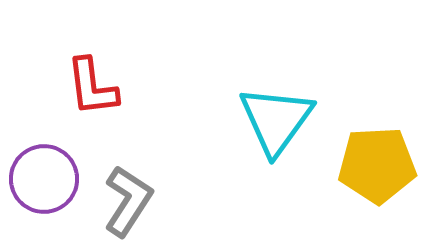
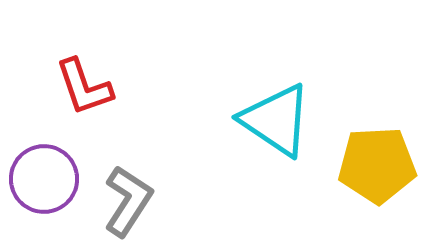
red L-shape: moved 8 px left; rotated 12 degrees counterclockwise
cyan triangle: rotated 32 degrees counterclockwise
